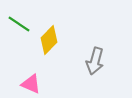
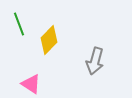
green line: rotated 35 degrees clockwise
pink triangle: rotated 10 degrees clockwise
